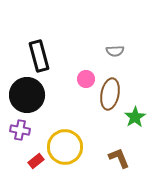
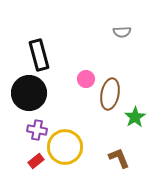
gray semicircle: moved 7 px right, 19 px up
black rectangle: moved 1 px up
black circle: moved 2 px right, 2 px up
purple cross: moved 17 px right
